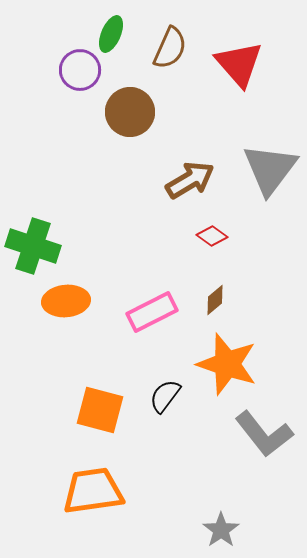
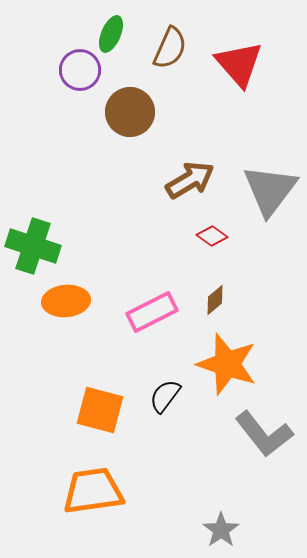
gray triangle: moved 21 px down
